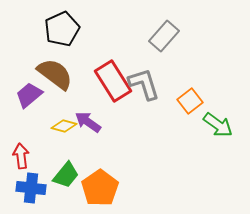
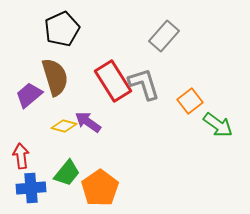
brown semicircle: moved 3 px down; rotated 36 degrees clockwise
green trapezoid: moved 1 px right, 2 px up
blue cross: rotated 12 degrees counterclockwise
